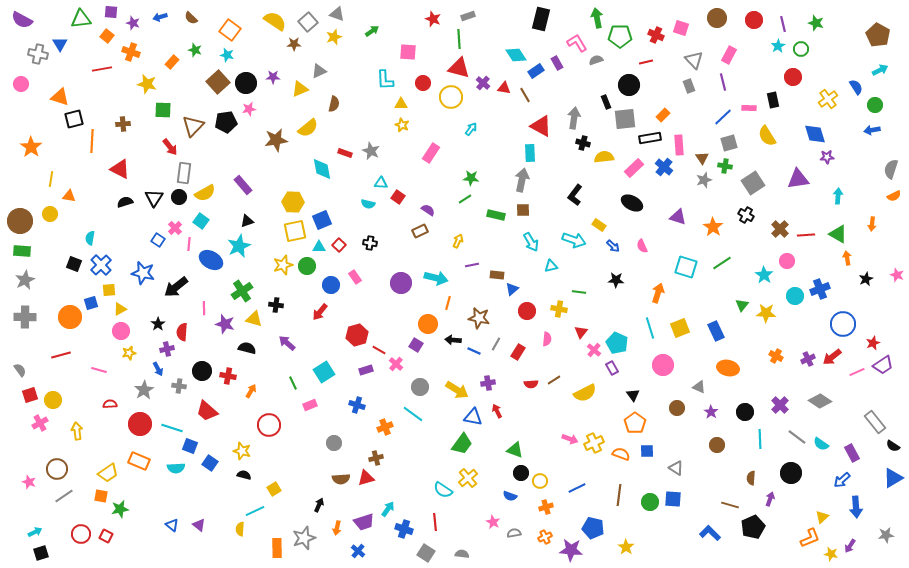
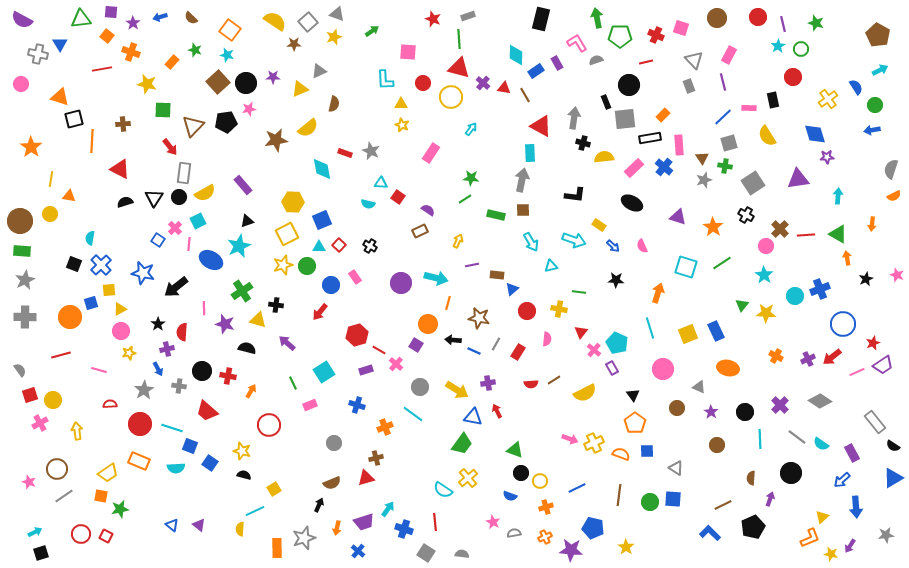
red circle at (754, 20): moved 4 px right, 3 px up
purple star at (133, 23): rotated 16 degrees clockwise
cyan diamond at (516, 55): rotated 35 degrees clockwise
black L-shape at (575, 195): rotated 120 degrees counterclockwise
cyan square at (201, 221): moved 3 px left; rotated 28 degrees clockwise
yellow square at (295, 231): moved 8 px left, 3 px down; rotated 15 degrees counterclockwise
black cross at (370, 243): moved 3 px down; rotated 24 degrees clockwise
pink circle at (787, 261): moved 21 px left, 15 px up
yellow triangle at (254, 319): moved 4 px right, 1 px down
yellow square at (680, 328): moved 8 px right, 6 px down
pink circle at (663, 365): moved 4 px down
brown semicircle at (341, 479): moved 9 px left, 4 px down; rotated 18 degrees counterclockwise
brown line at (730, 505): moved 7 px left; rotated 42 degrees counterclockwise
